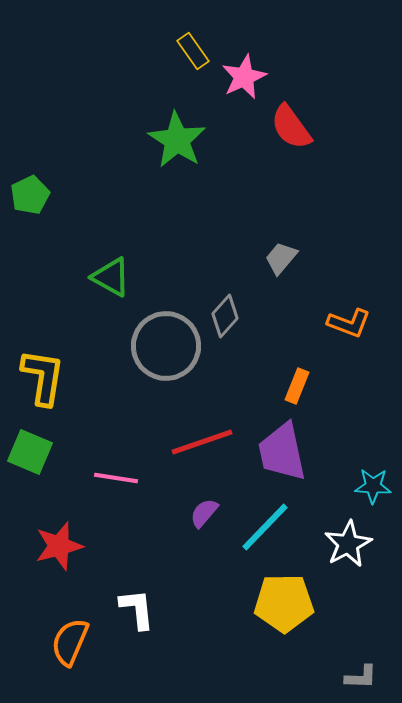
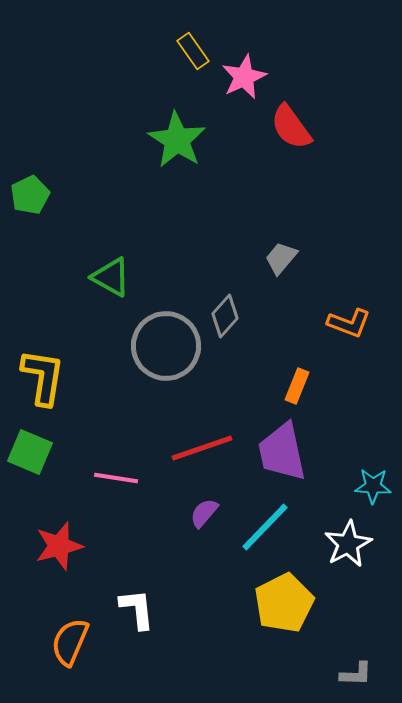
red line: moved 6 px down
yellow pentagon: rotated 26 degrees counterclockwise
gray L-shape: moved 5 px left, 3 px up
